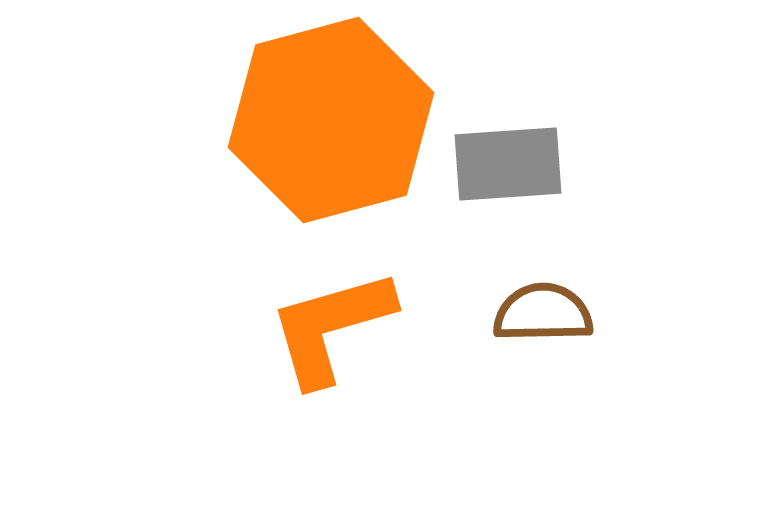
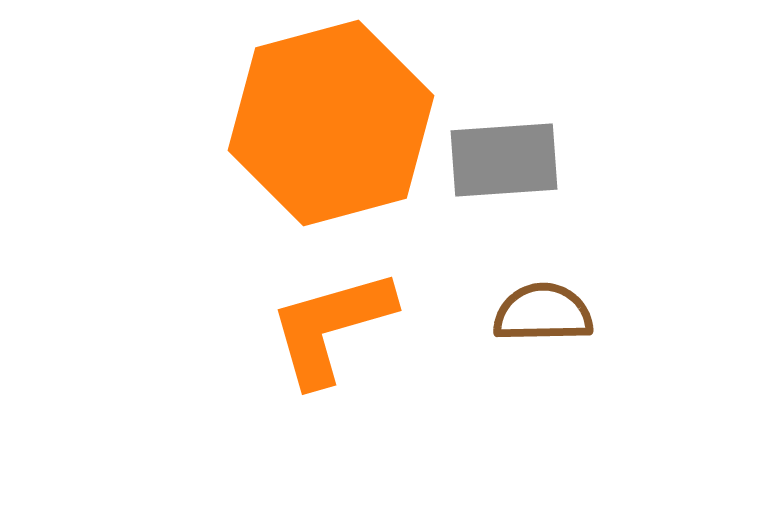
orange hexagon: moved 3 px down
gray rectangle: moved 4 px left, 4 px up
